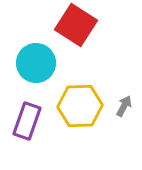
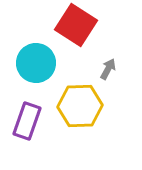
gray arrow: moved 16 px left, 37 px up
